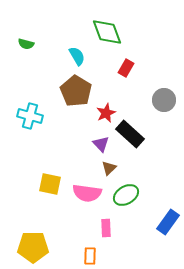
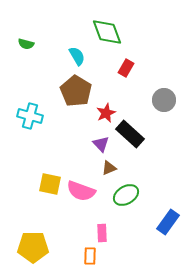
brown triangle: rotated 21 degrees clockwise
pink semicircle: moved 6 px left, 2 px up; rotated 12 degrees clockwise
pink rectangle: moved 4 px left, 5 px down
